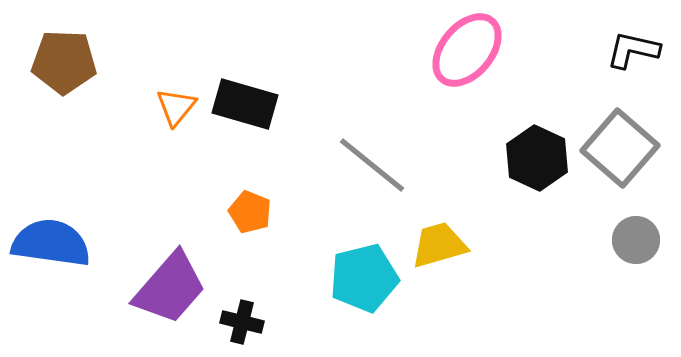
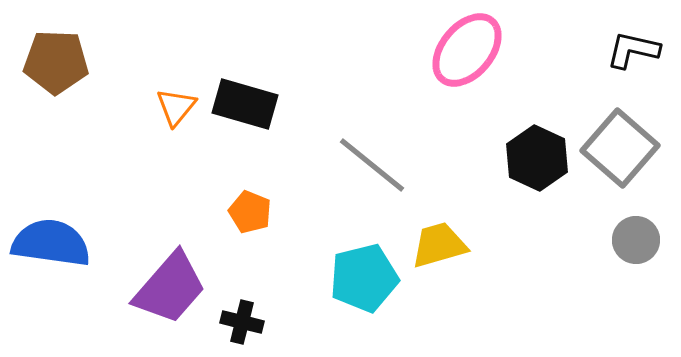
brown pentagon: moved 8 px left
